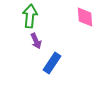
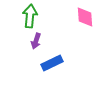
purple arrow: rotated 42 degrees clockwise
blue rectangle: rotated 30 degrees clockwise
